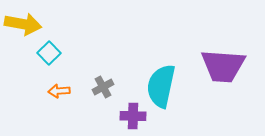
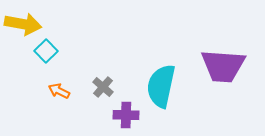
cyan square: moved 3 px left, 2 px up
gray cross: rotated 20 degrees counterclockwise
orange arrow: rotated 30 degrees clockwise
purple cross: moved 7 px left, 1 px up
